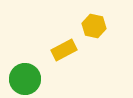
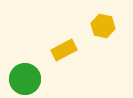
yellow hexagon: moved 9 px right
